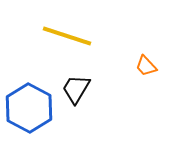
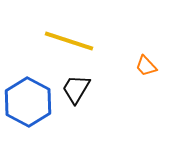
yellow line: moved 2 px right, 5 px down
blue hexagon: moved 1 px left, 6 px up
